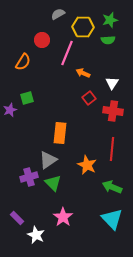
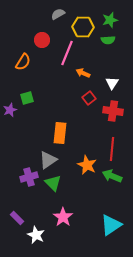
green arrow: moved 11 px up
cyan triangle: moved 1 px left, 6 px down; rotated 40 degrees clockwise
